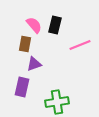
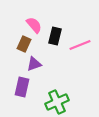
black rectangle: moved 11 px down
brown rectangle: moved 1 px left; rotated 14 degrees clockwise
green cross: rotated 15 degrees counterclockwise
